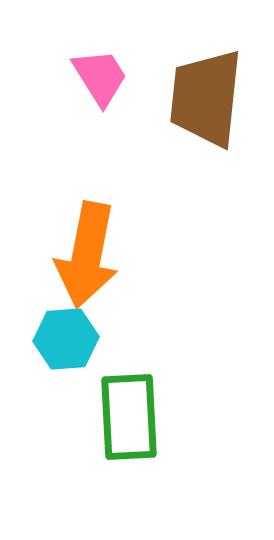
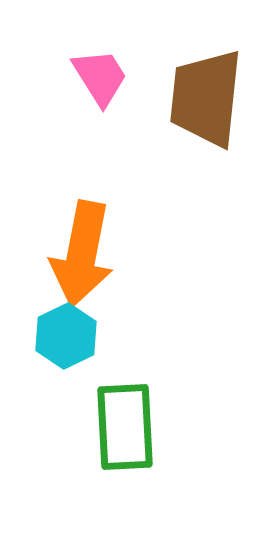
orange arrow: moved 5 px left, 1 px up
cyan hexagon: moved 3 px up; rotated 22 degrees counterclockwise
green rectangle: moved 4 px left, 10 px down
